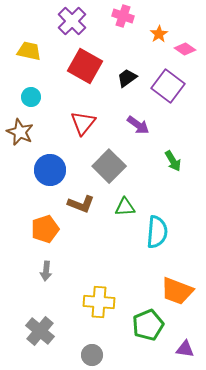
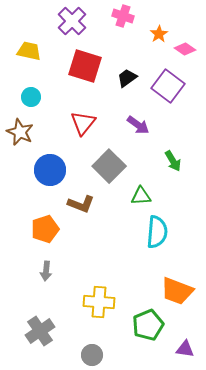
red square: rotated 12 degrees counterclockwise
green triangle: moved 16 px right, 11 px up
gray cross: rotated 16 degrees clockwise
